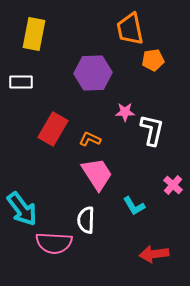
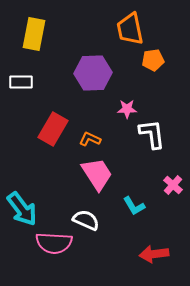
pink star: moved 2 px right, 3 px up
white L-shape: moved 4 px down; rotated 20 degrees counterclockwise
white semicircle: rotated 112 degrees clockwise
